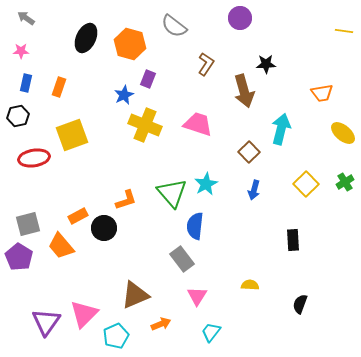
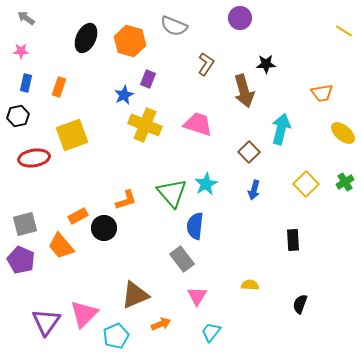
gray semicircle at (174, 26): rotated 16 degrees counterclockwise
yellow line at (344, 31): rotated 24 degrees clockwise
orange hexagon at (130, 44): moved 3 px up
gray square at (28, 224): moved 3 px left
purple pentagon at (19, 257): moved 2 px right, 3 px down; rotated 8 degrees counterclockwise
